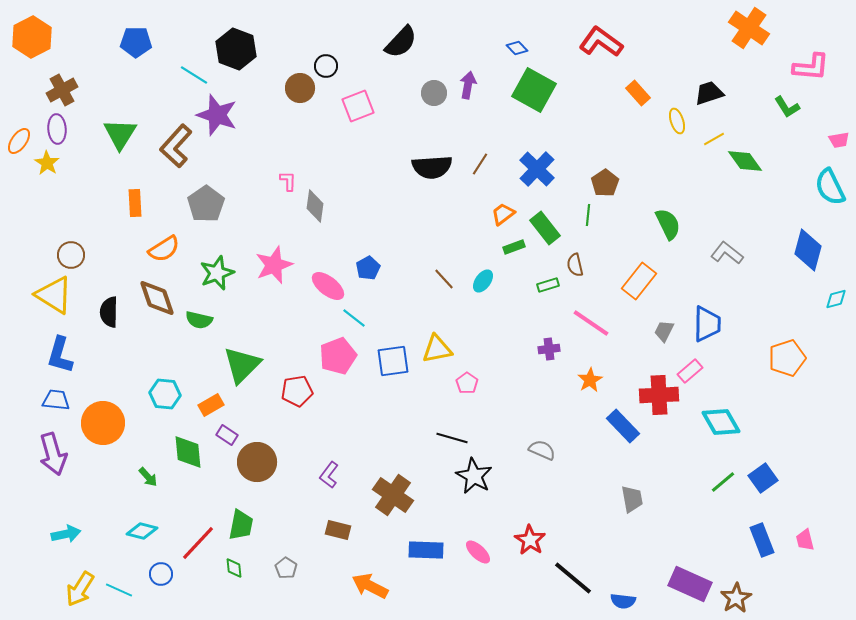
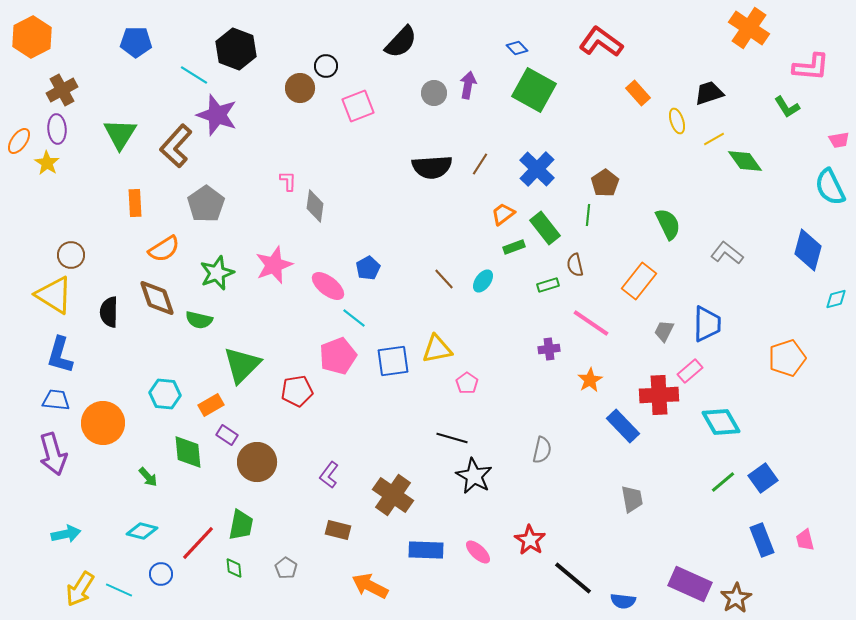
gray semicircle at (542, 450): rotated 80 degrees clockwise
